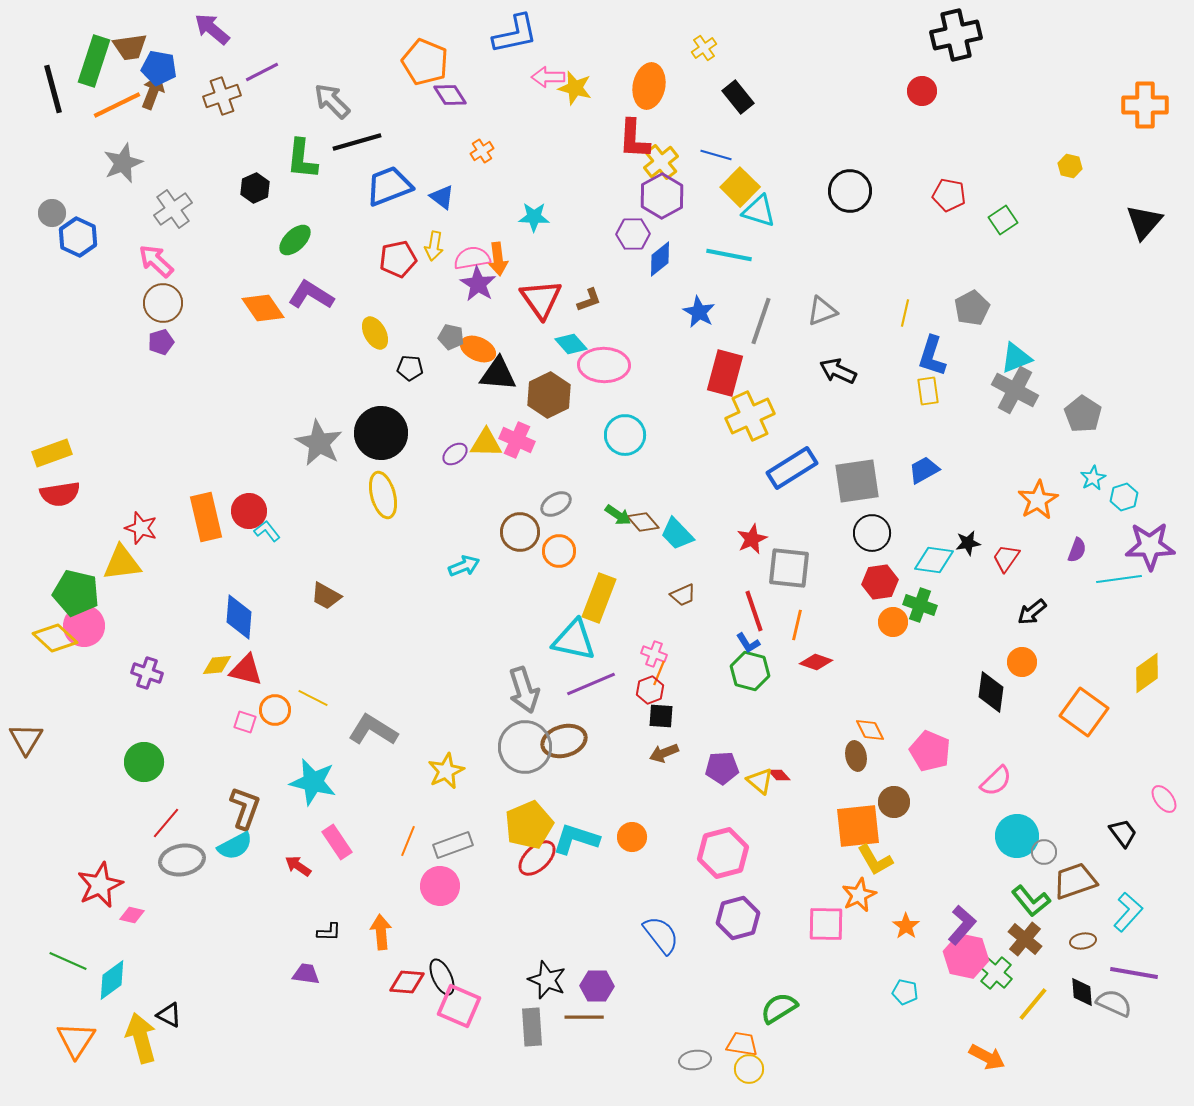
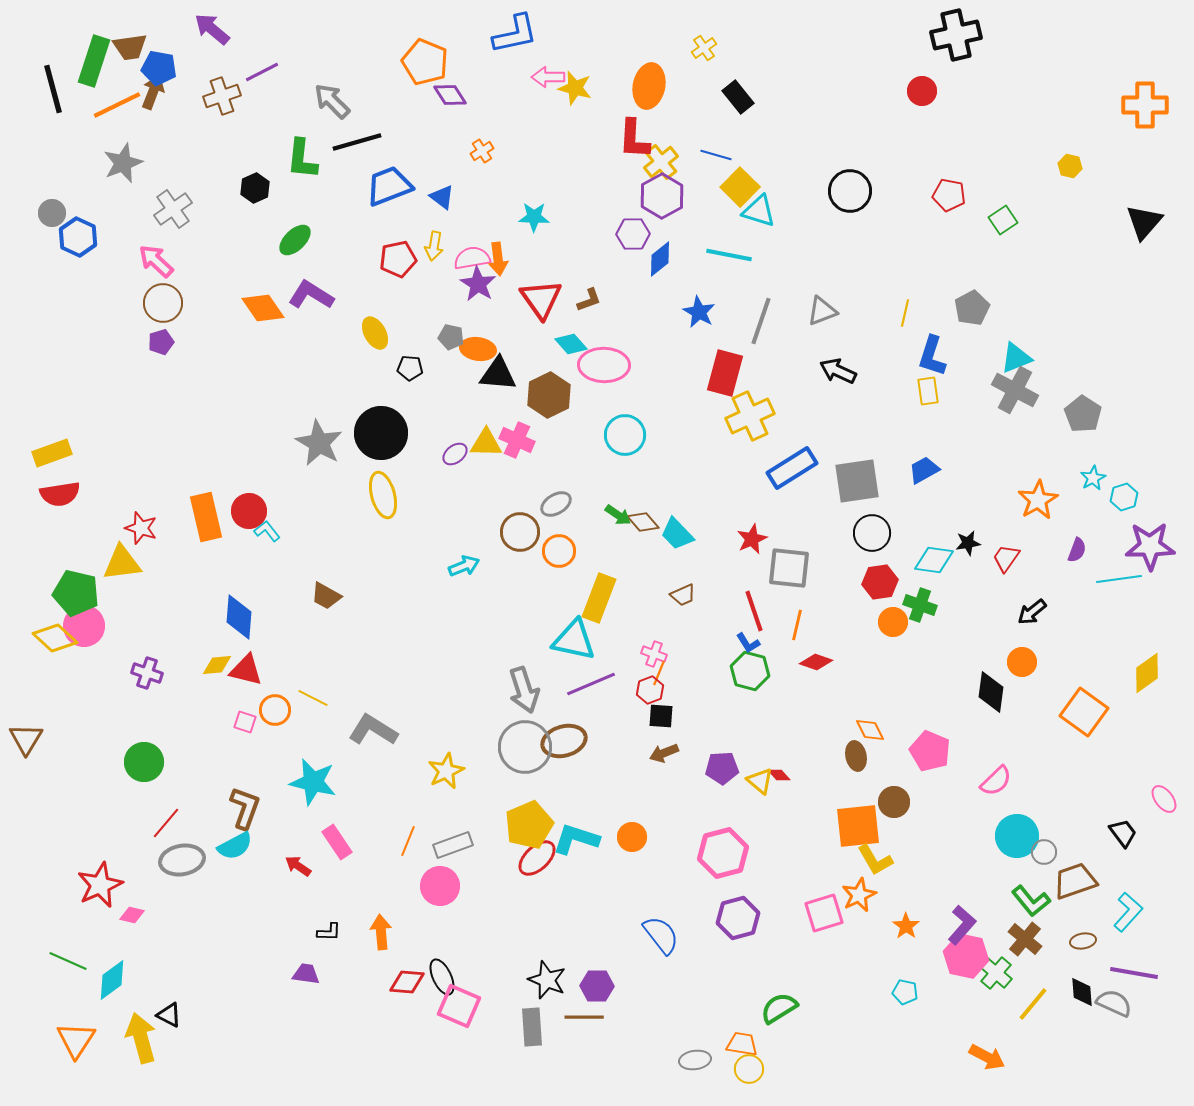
orange ellipse at (478, 349): rotated 16 degrees counterclockwise
pink square at (826, 924): moved 2 px left, 11 px up; rotated 18 degrees counterclockwise
